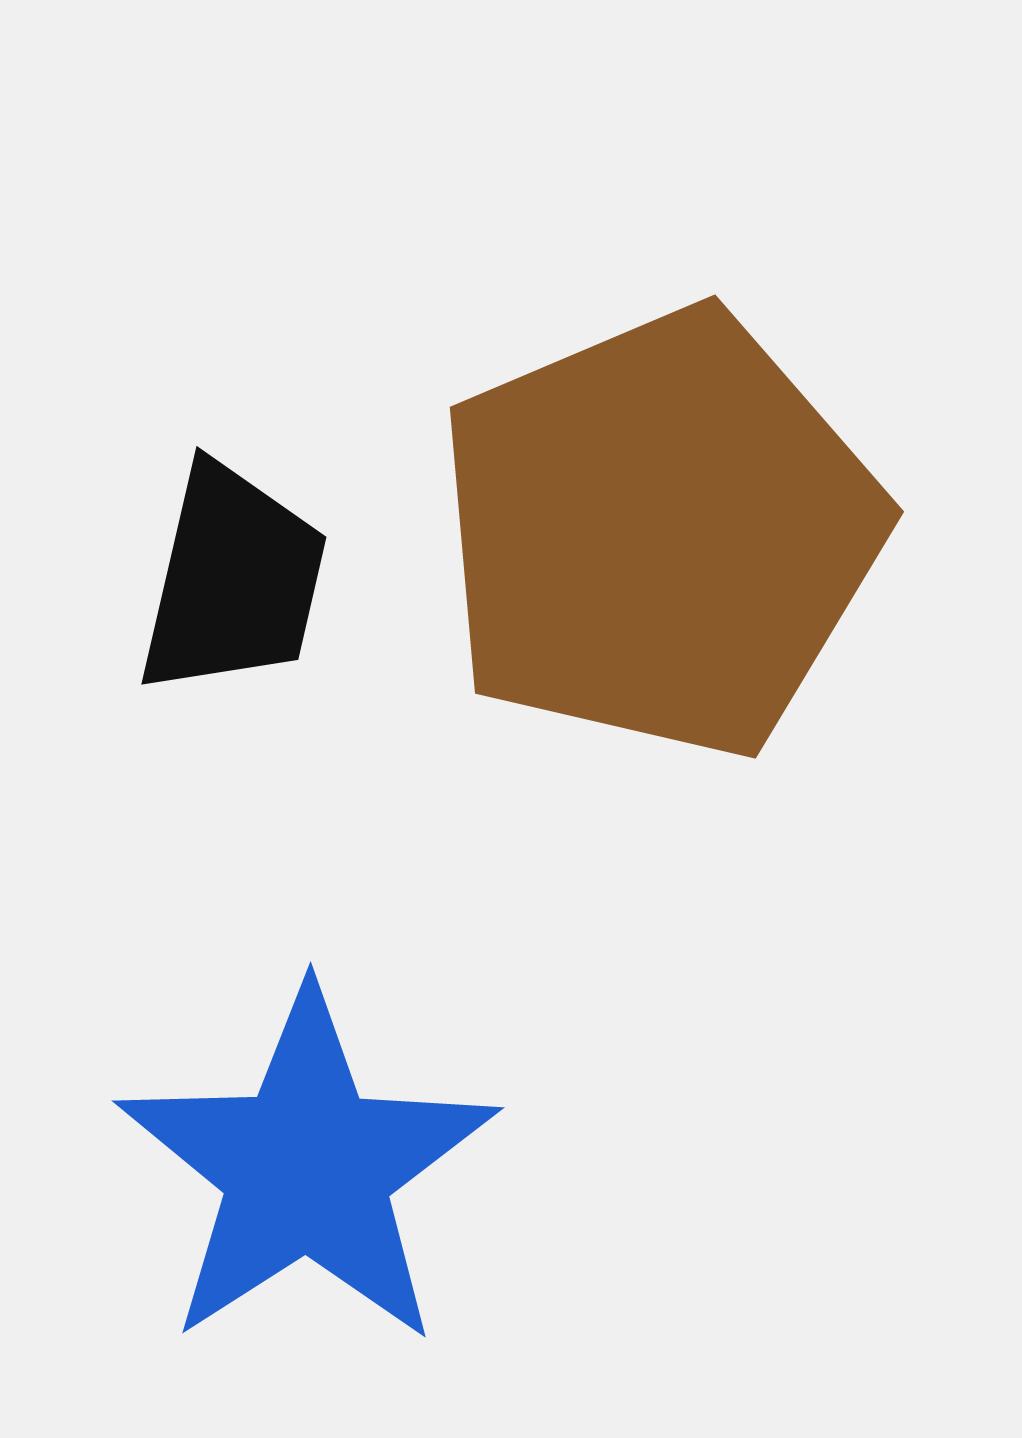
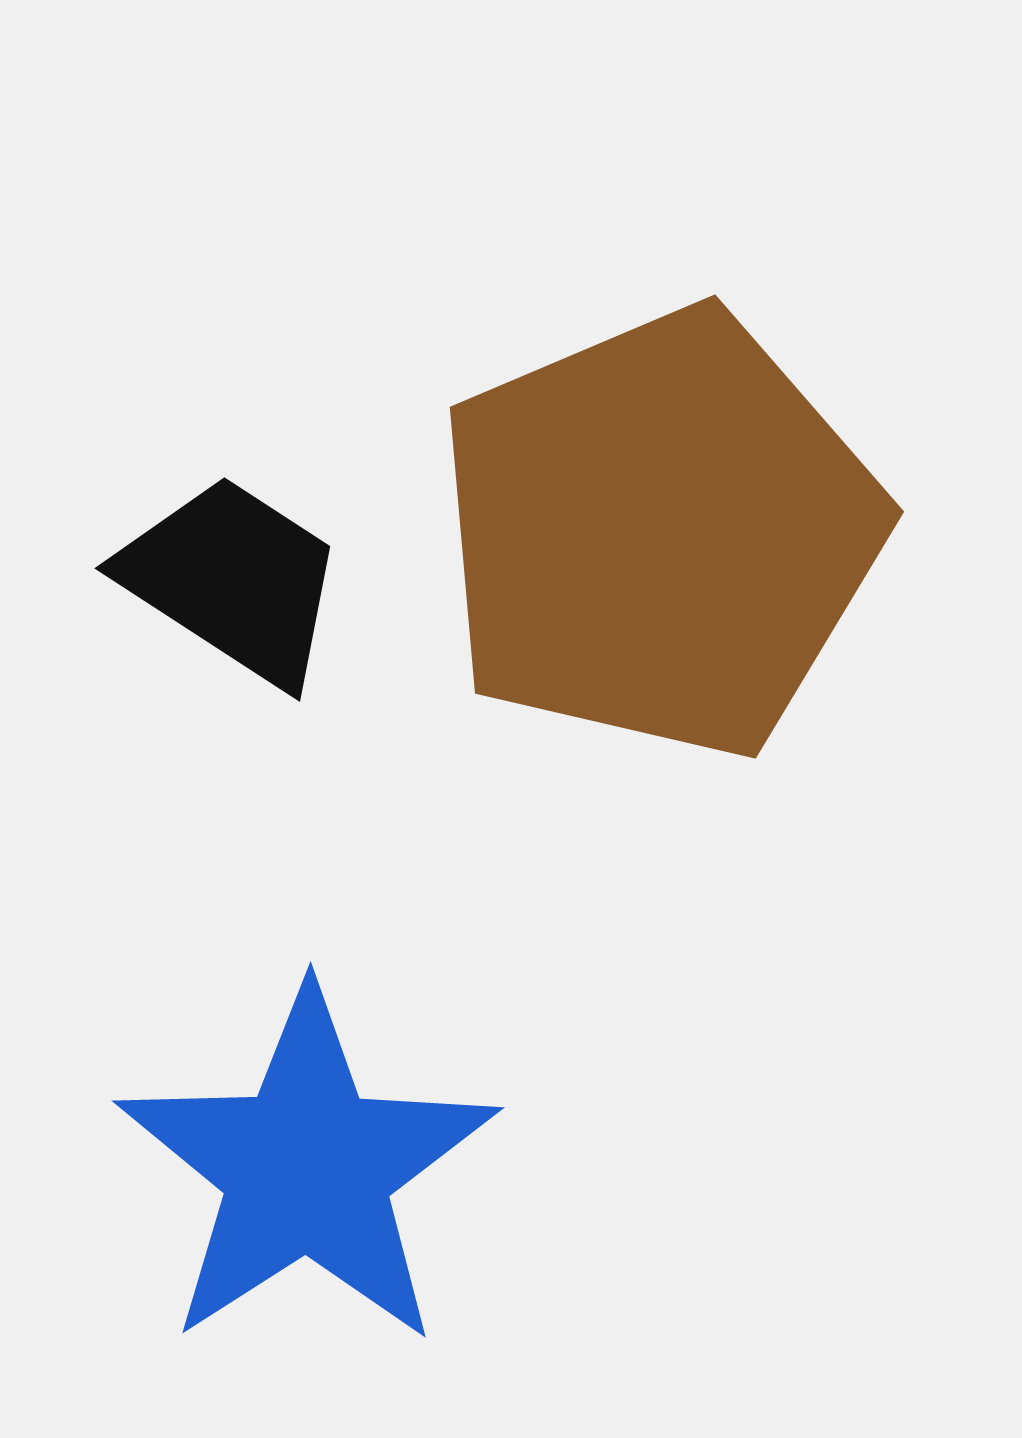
black trapezoid: rotated 70 degrees counterclockwise
